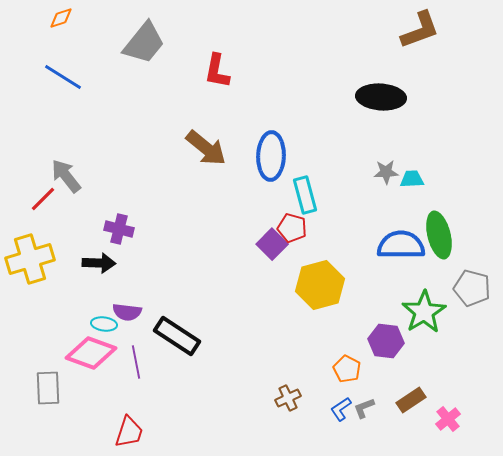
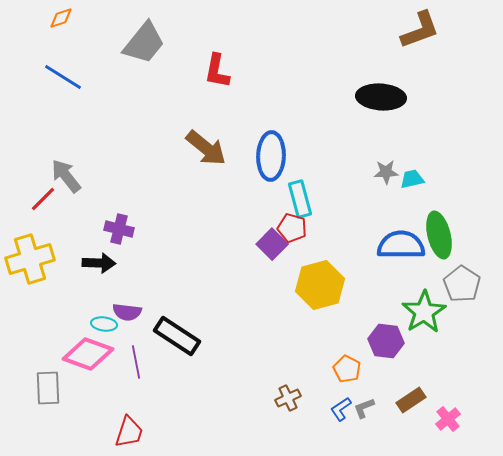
cyan trapezoid: rotated 10 degrees counterclockwise
cyan rectangle: moved 5 px left, 4 px down
gray pentagon: moved 10 px left, 4 px up; rotated 18 degrees clockwise
pink diamond: moved 3 px left, 1 px down
